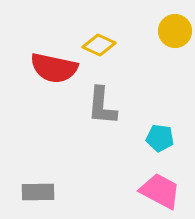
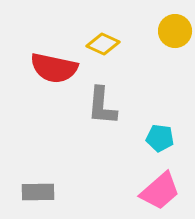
yellow diamond: moved 4 px right, 1 px up
pink trapezoid: rotated 111 degrees clockwise
